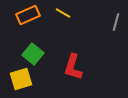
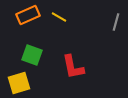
yellow line: moved 4 px left, 4 px down
green square: moved 1 px left, 1 px down; rotated 20 degrees counterclockwise
red L-shape: rotated 28 degrees counterclockwise
yellow square: moved 2 px left, 4 px down
